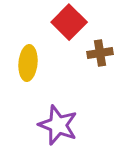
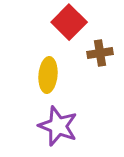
yellow ellipse: moved 20 px right, 12 px down
purple star: moved 1 px down
